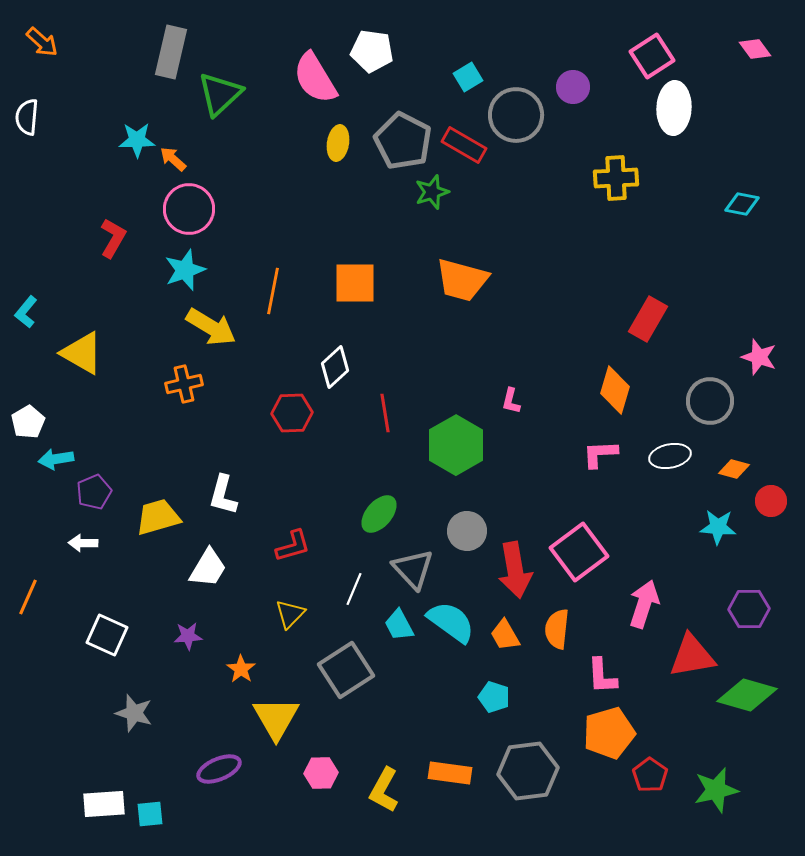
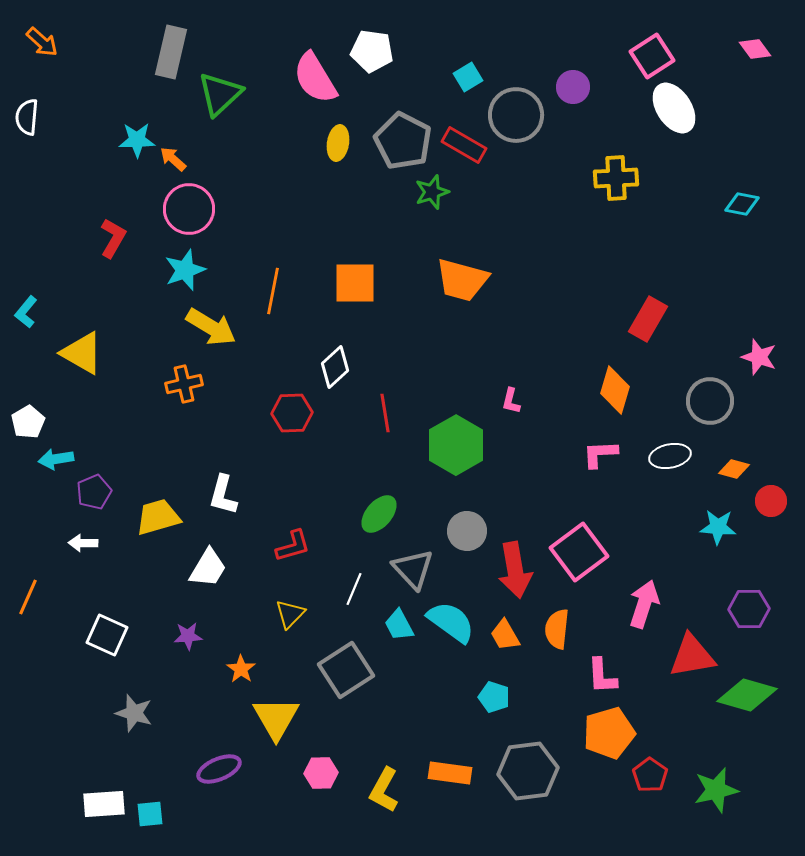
white ellipse at (674, 108): rotated 36 degrees counterclockwise
